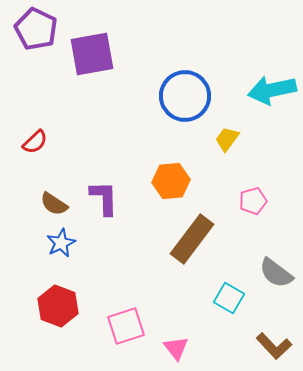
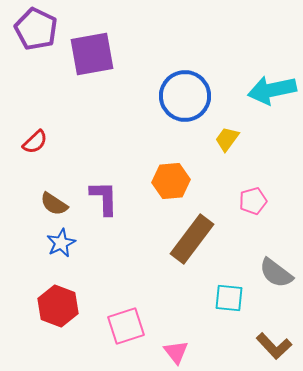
cyan square: rotated 24 degrees counterclockwise
pink triangle: moved 4 px down
